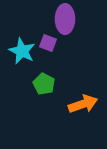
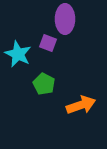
cyan star: moved 4 px left, 3 px down
orange arrow: moved 2 px left, 1 px down
